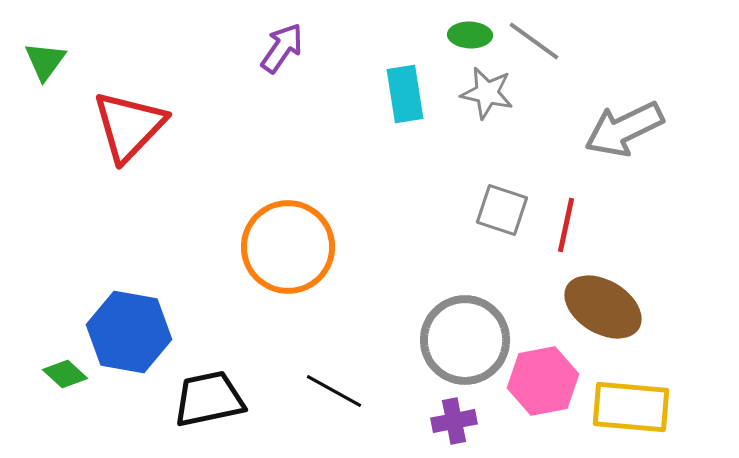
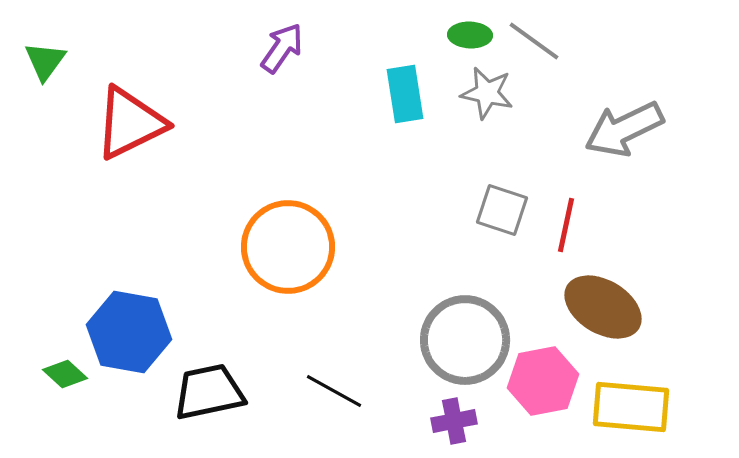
red triangle: moved 1 px right, 3 px up; rotated 20 degrees clockwise
black trapezoid: moved 7 px up
